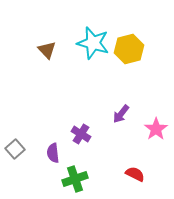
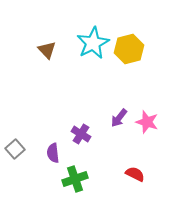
cyan star: rotated 28 degrees clockwise
purple arrow: moved 2 px left, 4 px down
pink star: moved 9 px left, 7 px up; rotated 20 degrees counterclockwise
